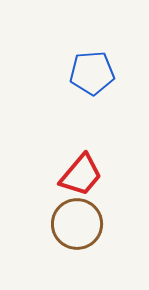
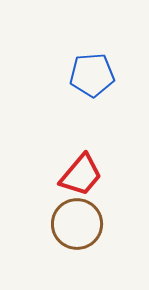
blue pentagon: moved 2 px down
